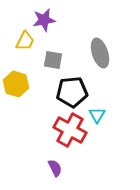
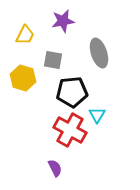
purple star: moved 19 px right, 1 px down
yellow trapezoid: moved 6 px up
gray ellipse: moved 1 px left
yellow hexagon: moved 7 px right, 6 px up
